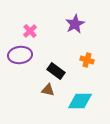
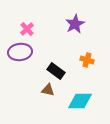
pink cross: moved 3 px left, 2 px up
purple ellipse: moved 3 px up
